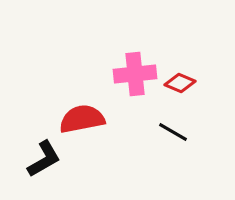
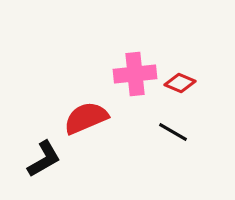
red semicircle: moved 4 px right, 1 px up; rotated 12 degrees counterclockwise
